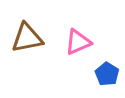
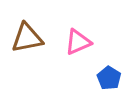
blue pentagon: moved 2 px right, 4 px down
